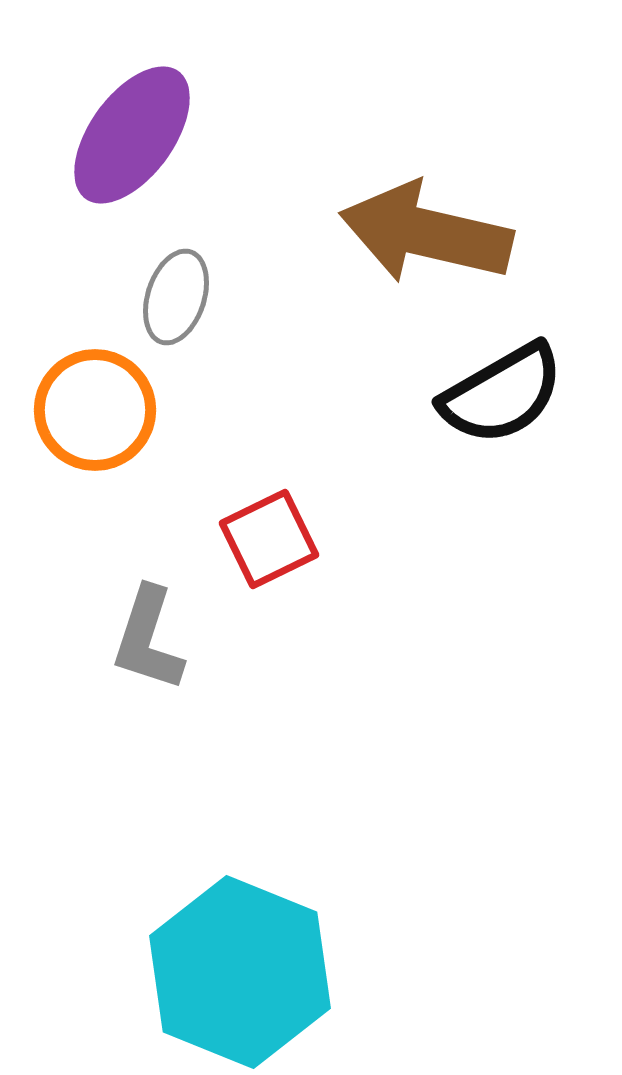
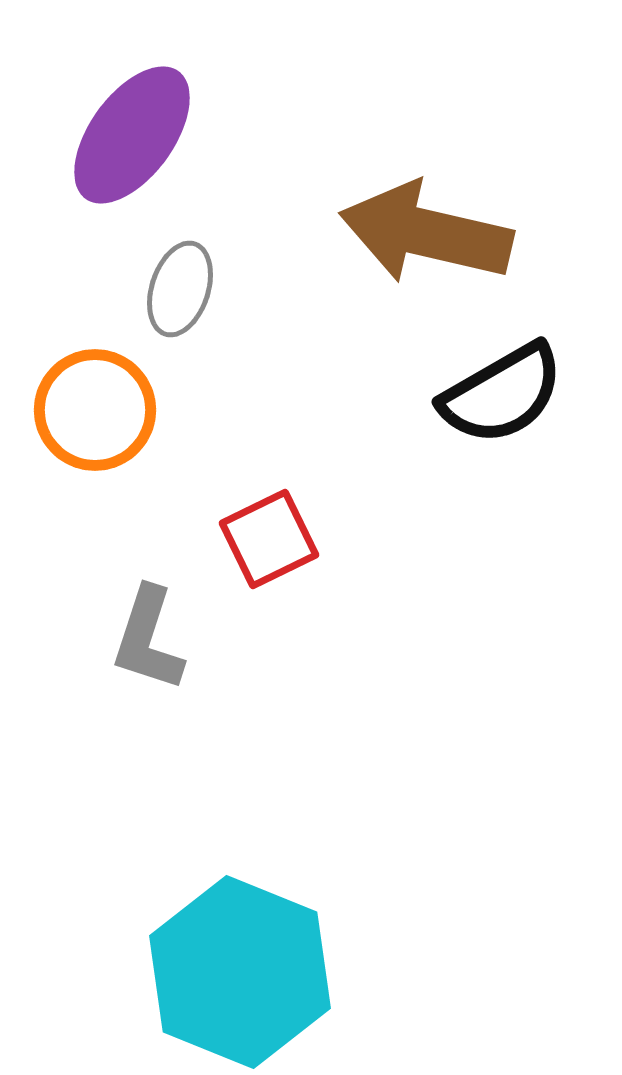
gray ellipse: moved 4 px right, 8 px up
